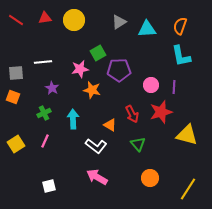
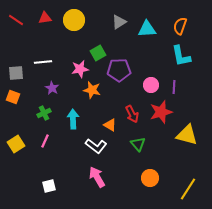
pink arrow: rotated 30 degrees clockwise
